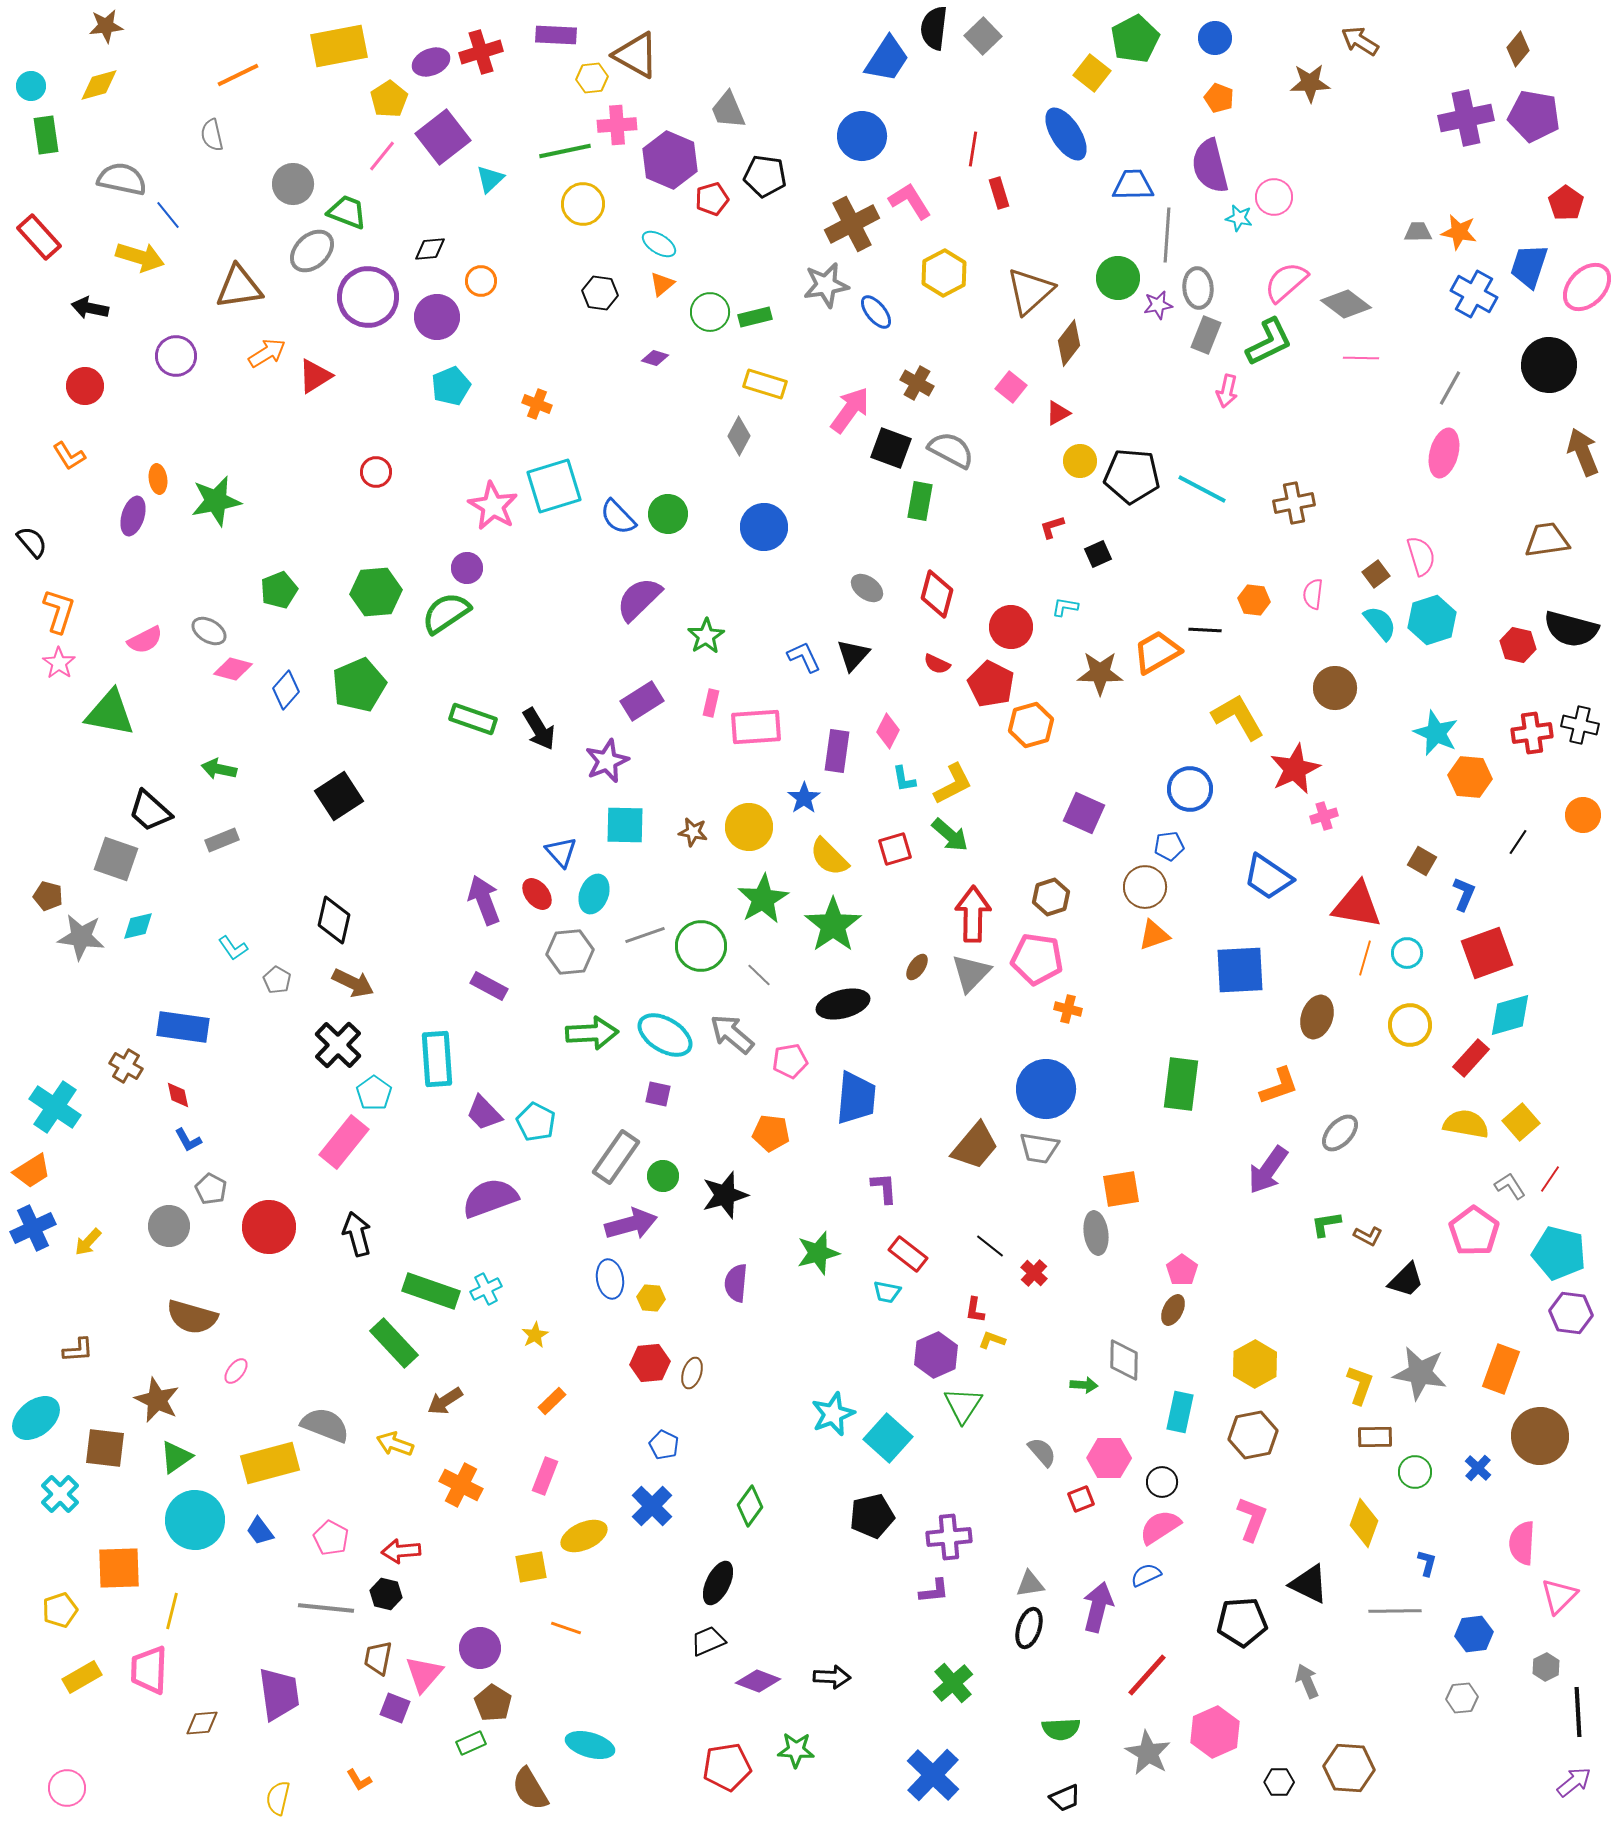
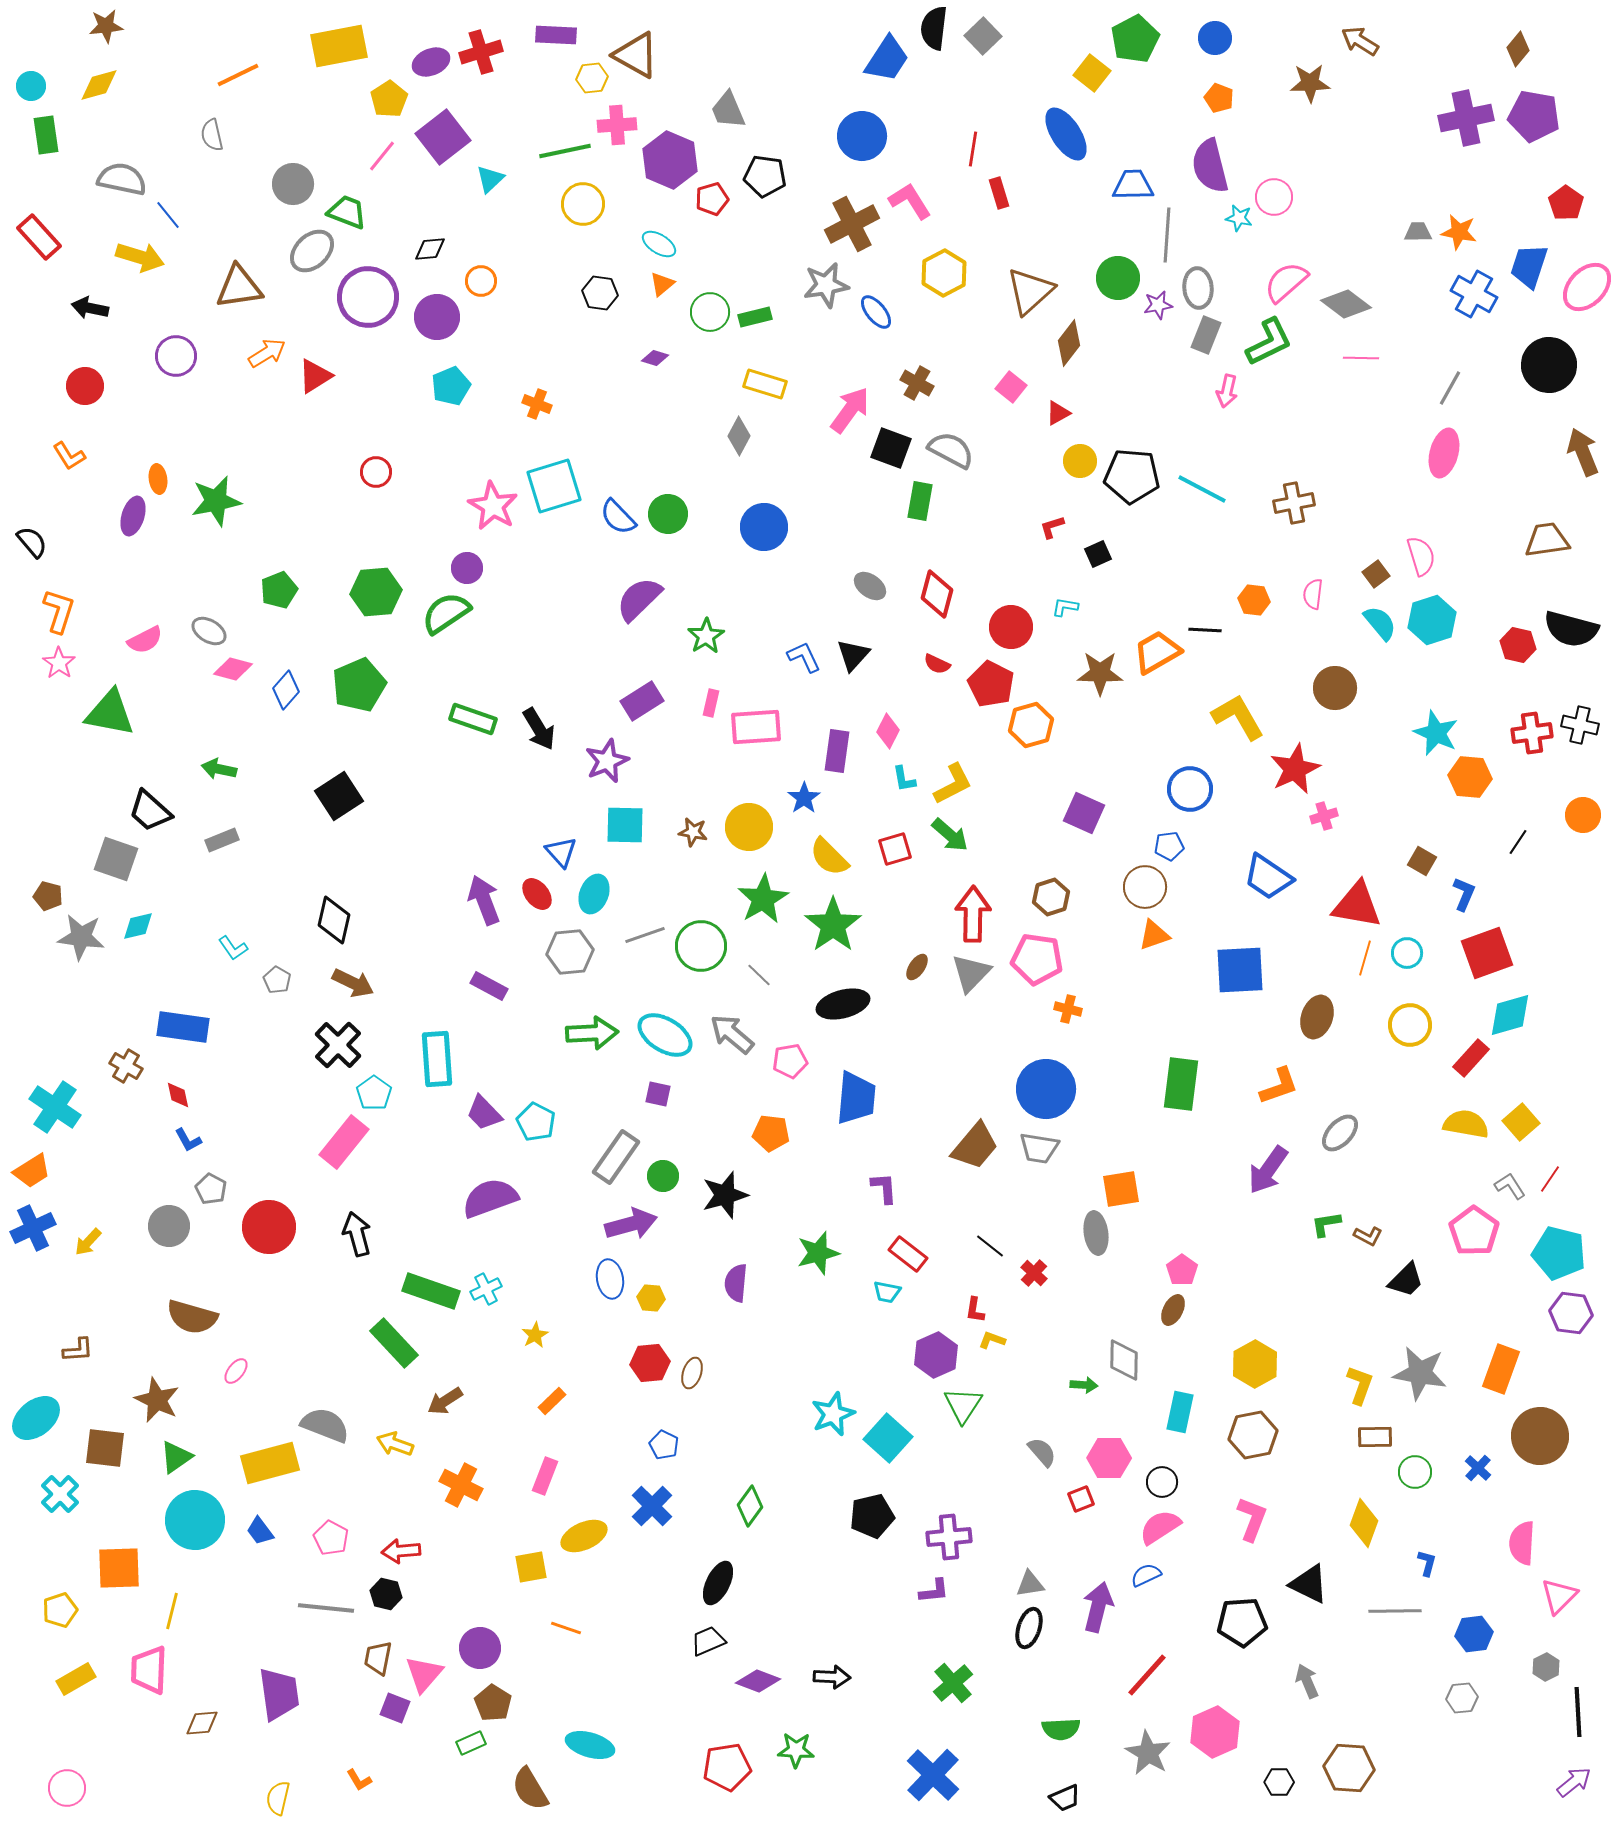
gray ellipse at (867, 588): moved 3 px right, 2 px up
yellow rectangle at (82, 1677): moved 6 px left, 2 px down
